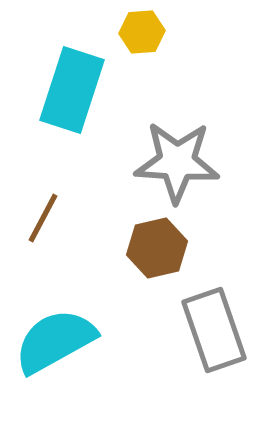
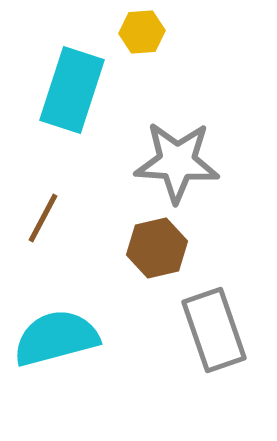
cyan semicircle: moved 1 px right, 3 px up; rotated 14 degrees clockwise
